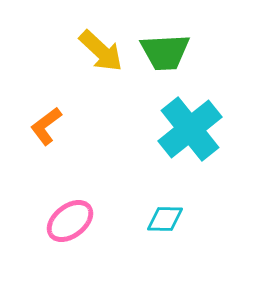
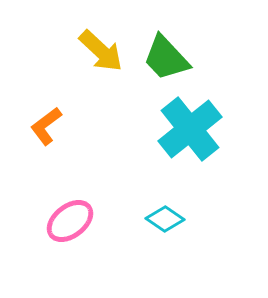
green trapezoid: moved 1 px right, 6 px down; rotated 50 degrees clockwise
cyan diamond: rotated 33 degrees clockwise
